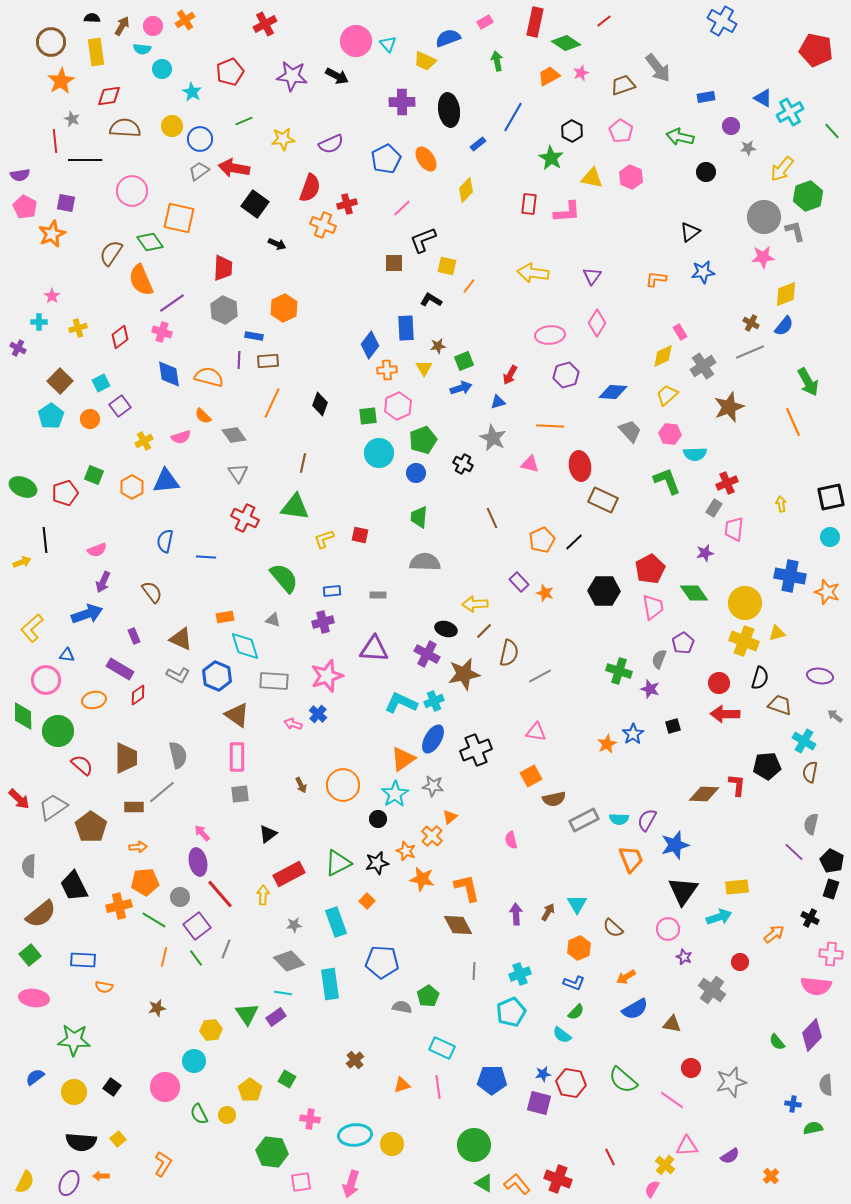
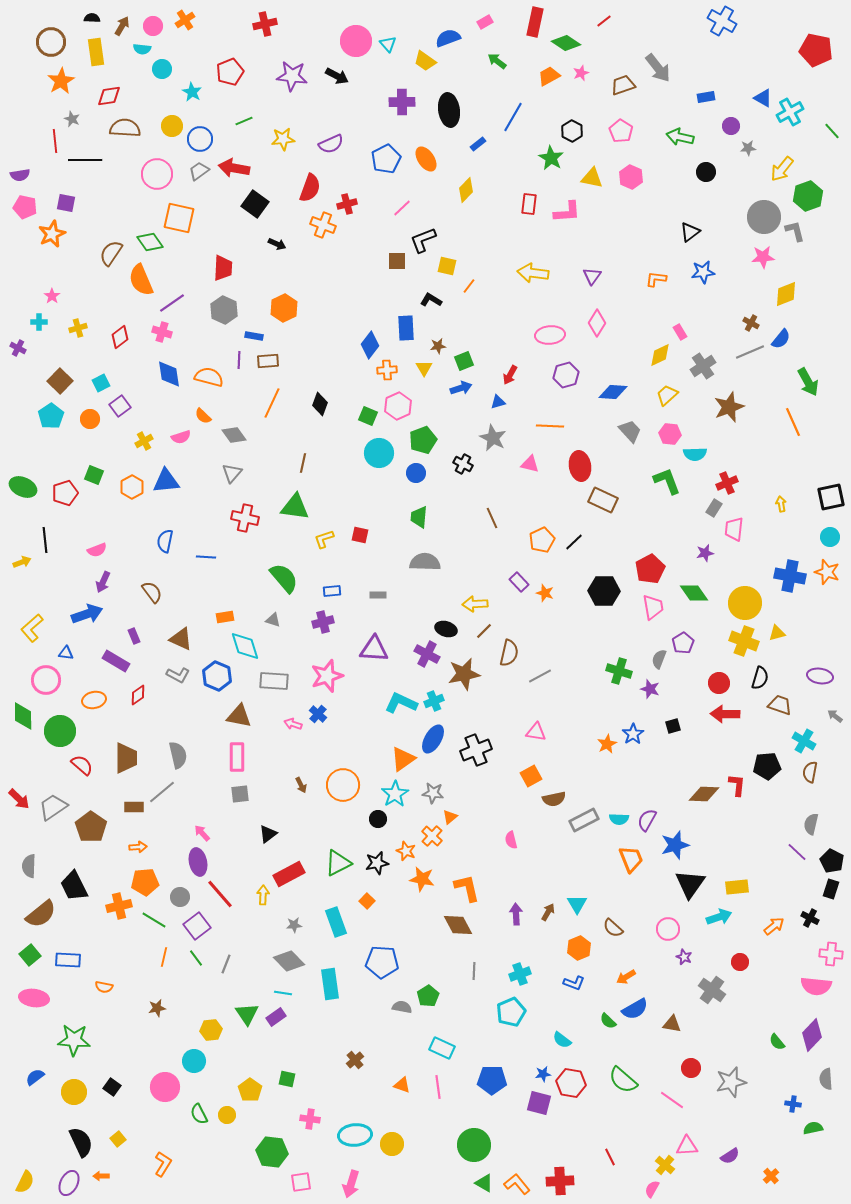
red cross at (265, 24): rotated 15 degrees clockwise
yellow trapezoid at (425, 61): rotated 10 degrees clockwise
green arrow at (497, 61): rotated 42 degrees counterclockwise
pink circle at (132, 191): moved 25 px right, 17 px up
pink pentagon at (25, 207): rotated 15 degrees counterclockwise
brown square at (394, 263): moved 3 px right, 2 px up
blue semicircle at (784, 326): moved 3 px left, 13 px down
yellow diamond at (663, 356): moved 3 px left, 1 px up
green square at (368, 416): rotated 30 degrees clockwise
gray triangle at (238, 473): moved 6 px left; rotated 15 degrees clockwise
red cross at (245, 518): rotated 12 degrees counterclockwise
orange star at (827, 592): moved 20 px up
blue triangle at (67, 655): moved 1 px left, 2 px up
purple rectangle at (120, 669): moved 4 px left, 8 px up
brown triangle at (237, 715): moved 2 px right, 1 px down; rotated 24 degrees counterclockwise
green circle at (58, 731): moved 2 px right
gray star at (433, 786): moved 7 px down
purple line at (794, 852): moved 3 px right
black triangle at (683, 891): moved 7 px right, 7 px up
orange arrow at (774, 934): moved 8 px up
gray line at (226, 949): moved 15 px down
blue rectangle at (83, 960): moved 15 px left
green semicircle at (576, 1012): moved 32 px right, 9 px down; rotated 90 degrees clockwise
cyan semicircle at (562, 1035): moved 5 px down
green square at (287, 1079): rotated 18 degrees counterclockwise
orange triangle at (402, 1085): rotated 36 degrees clockwise
gray semicircle at (826, 1085): moved 6 px up
black semicircle at (81, 1142): rotated 120 degrees counterclockwise
red cross at (558, 1179): moved 2 px right, 2 px down; rotated 24 degrees counterclockwise
